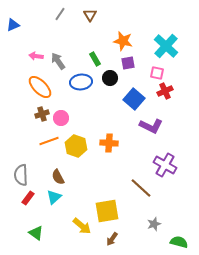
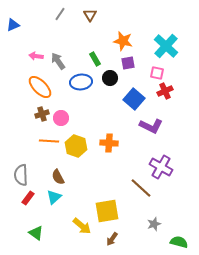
orange line: rotated 24 degrees clockwise
purple cross: moved 4 px left, 2 px down
